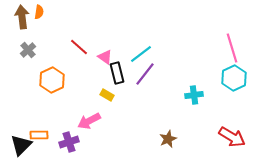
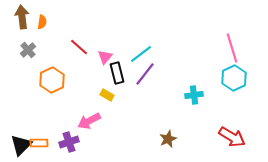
orange semicircle: moved 3 px right, 10 px down
pink triangle: rotated 35 degrees clockwise
orange rectangle: moved 8 px down
